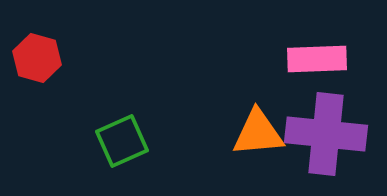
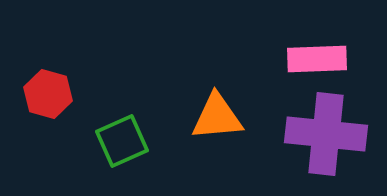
red hexagon: moved 11 px right, 36 px down
orange triangle: moved 41 px left, 16 px up
